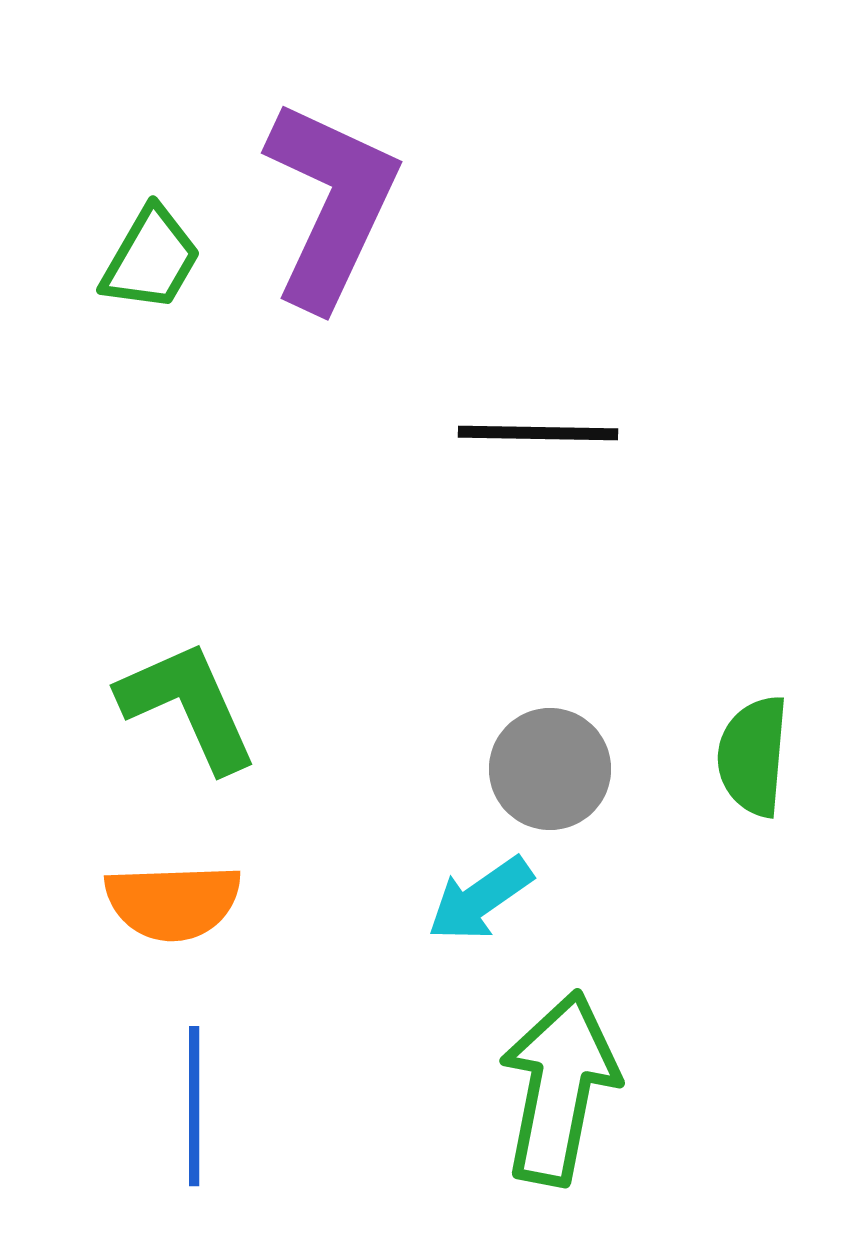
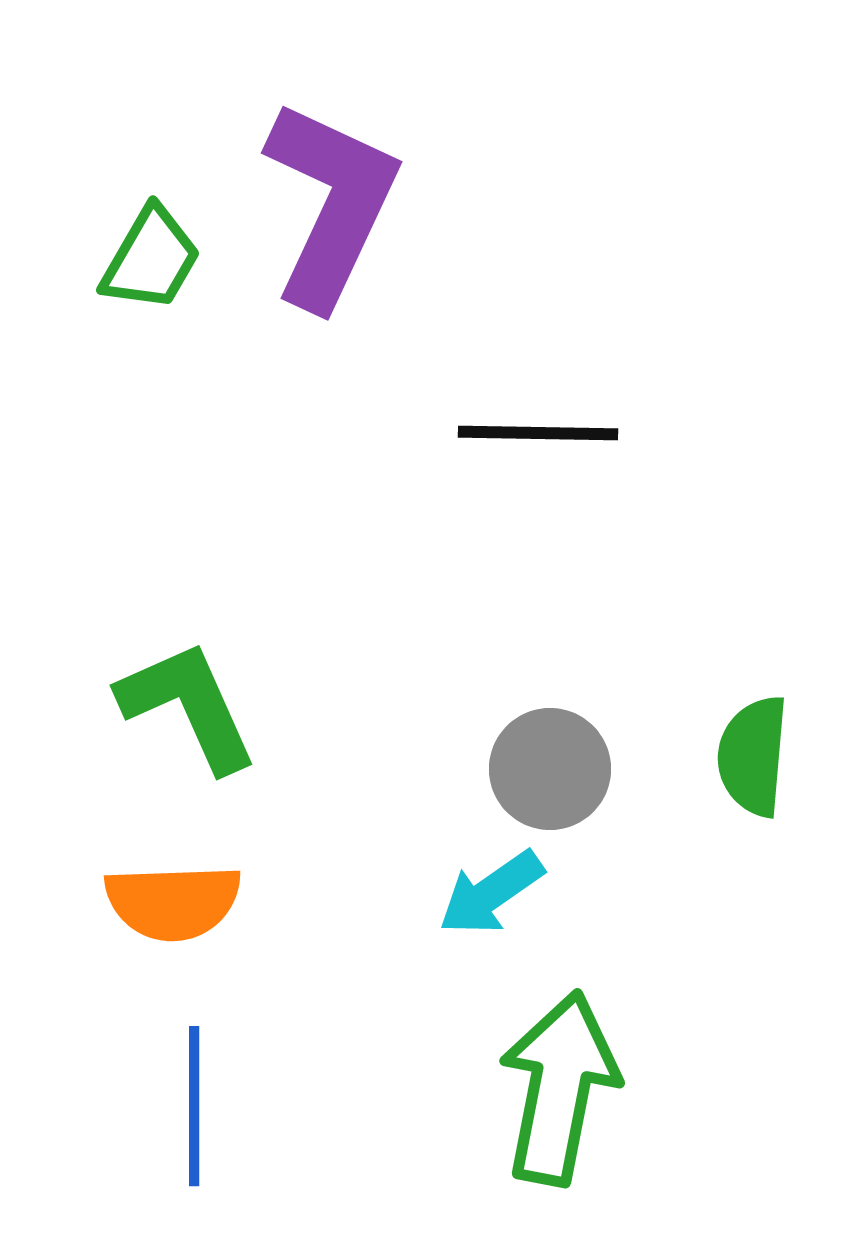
cyan arrow: moved 11 px right, 6 px up
